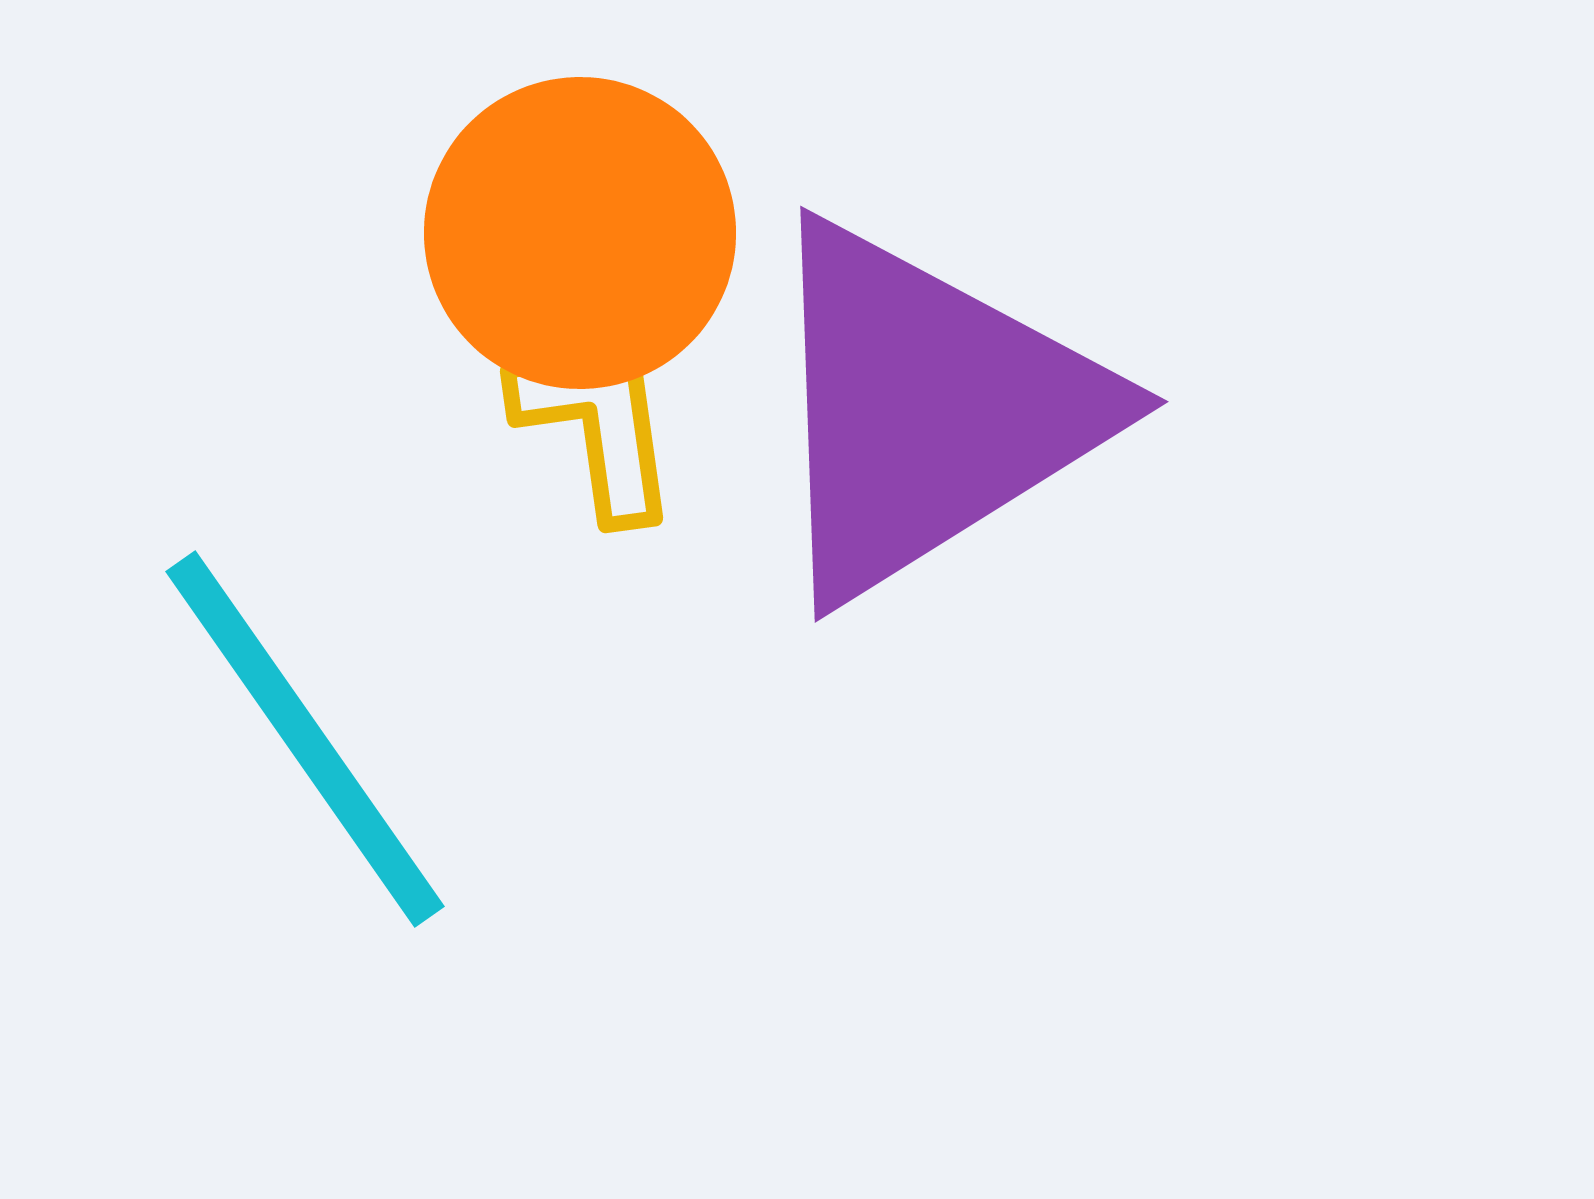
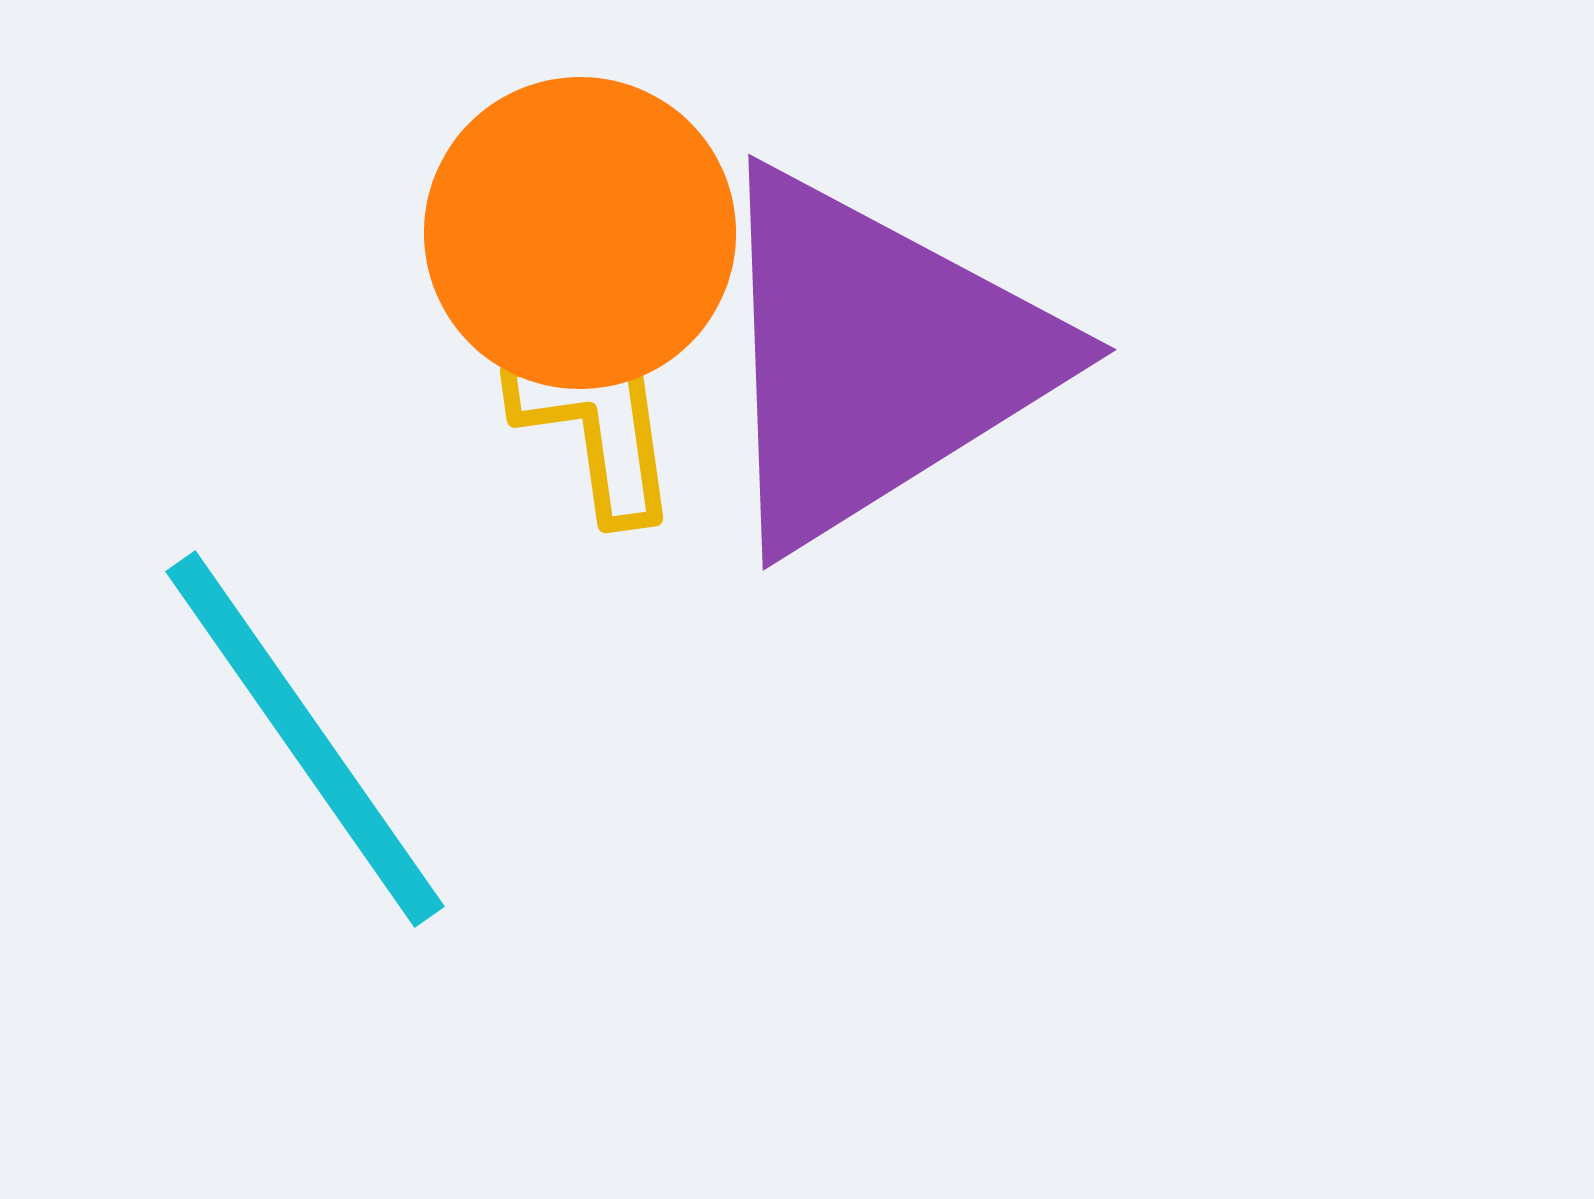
purple triangle: moved 52 px left, 52 px up
